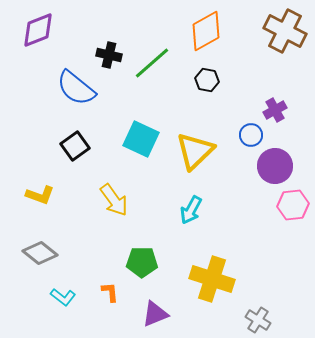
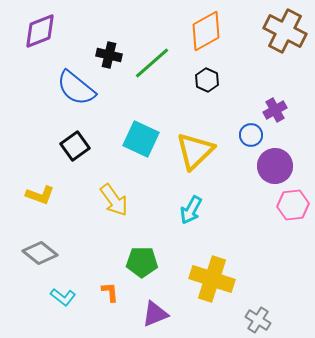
purple diamond: moved 2 px right, 1 px down
black hexagon: rotated 15 degrees clockwise
